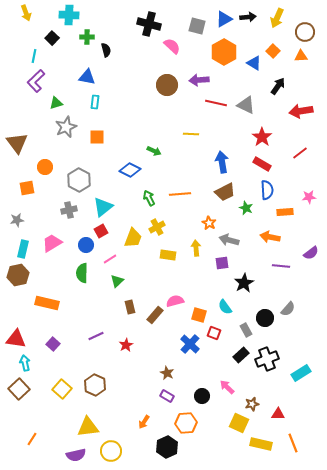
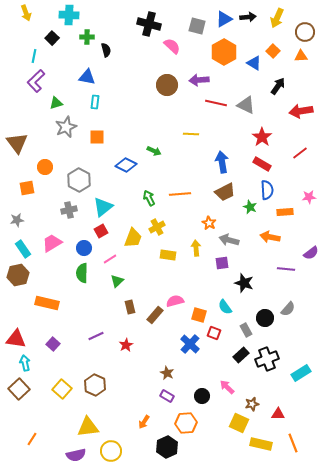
blue diamond at (130, 170): moved 4 px left, 5 px up
green star at (246, 208): moved 4 px right, 1 px up
blue circle at (86, 245): moved 2 px left, 3 px down
cyan rectangle at (23, 249): rotated 48 degrees counterclockwise
purple line at (281, 266): moved 5 px right, 3 px down
black star at (244, 283): rotated 24 degrees counterclockwise
